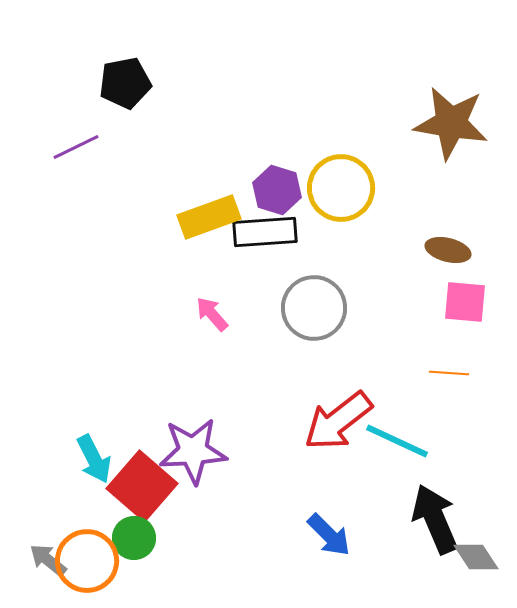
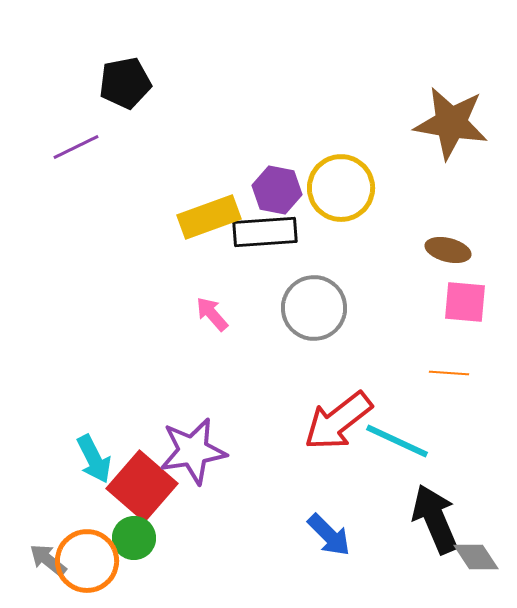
purple hexagon: rotated 6 degrees counterclockwise
purple star: rotated 6 degrees counterclockwise
